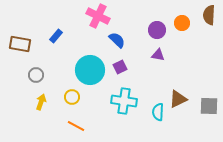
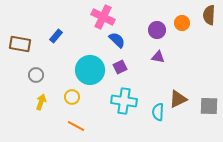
pink cross: moved 5 px right, 1 px down
purple triangle: moved 2 px down
